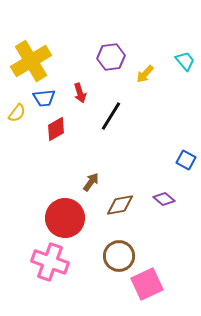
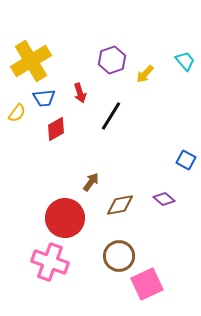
purple hexagon: moved 1 px right, 3 px down; rotated 12 degrees counterclockwise
